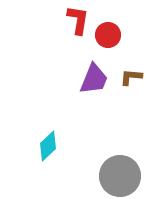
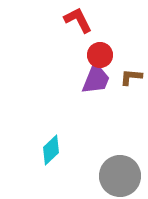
red L-shape: rotated 36 degrees counterclockwise
red circle: moved 8 px left, 20 px down
purple trapezoid: moved 2 px right
cyan diamond: moved 3 px right, 4 px down
